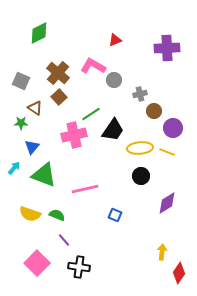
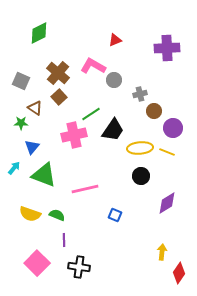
purple line: rotated 40 degrees clockwise
